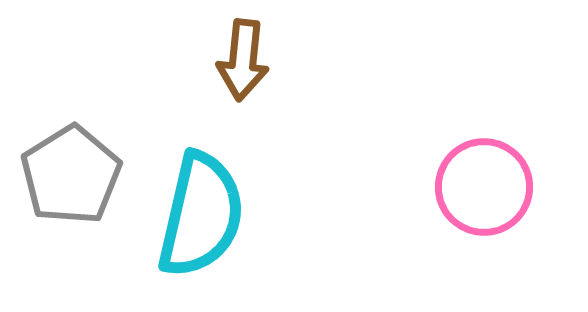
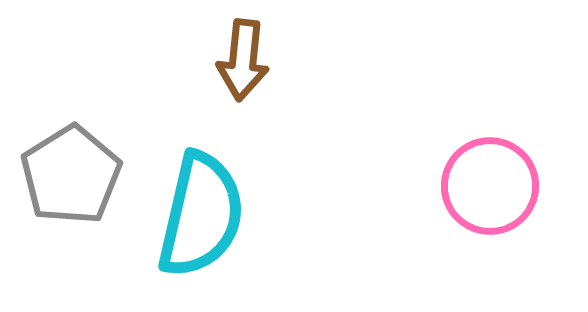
pink circle: moved 6 px right, 1 px up
